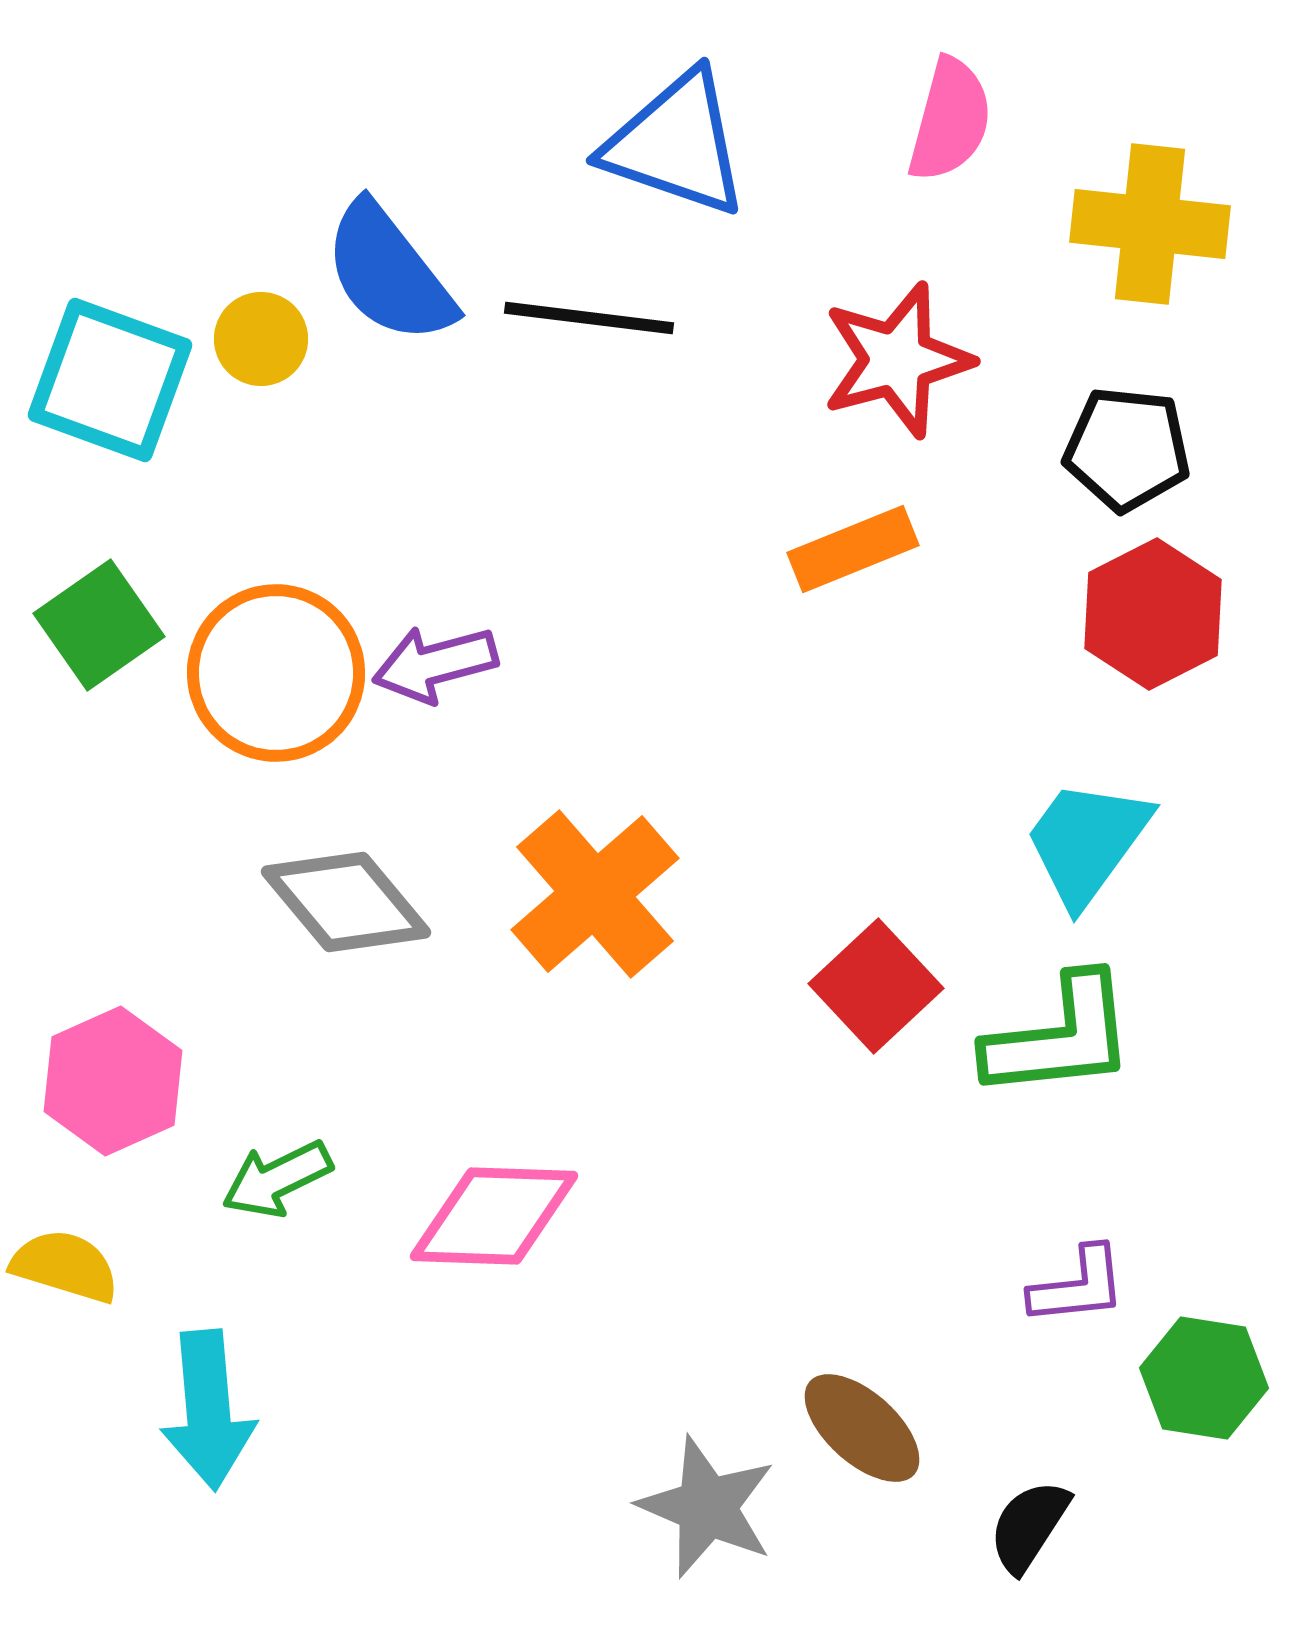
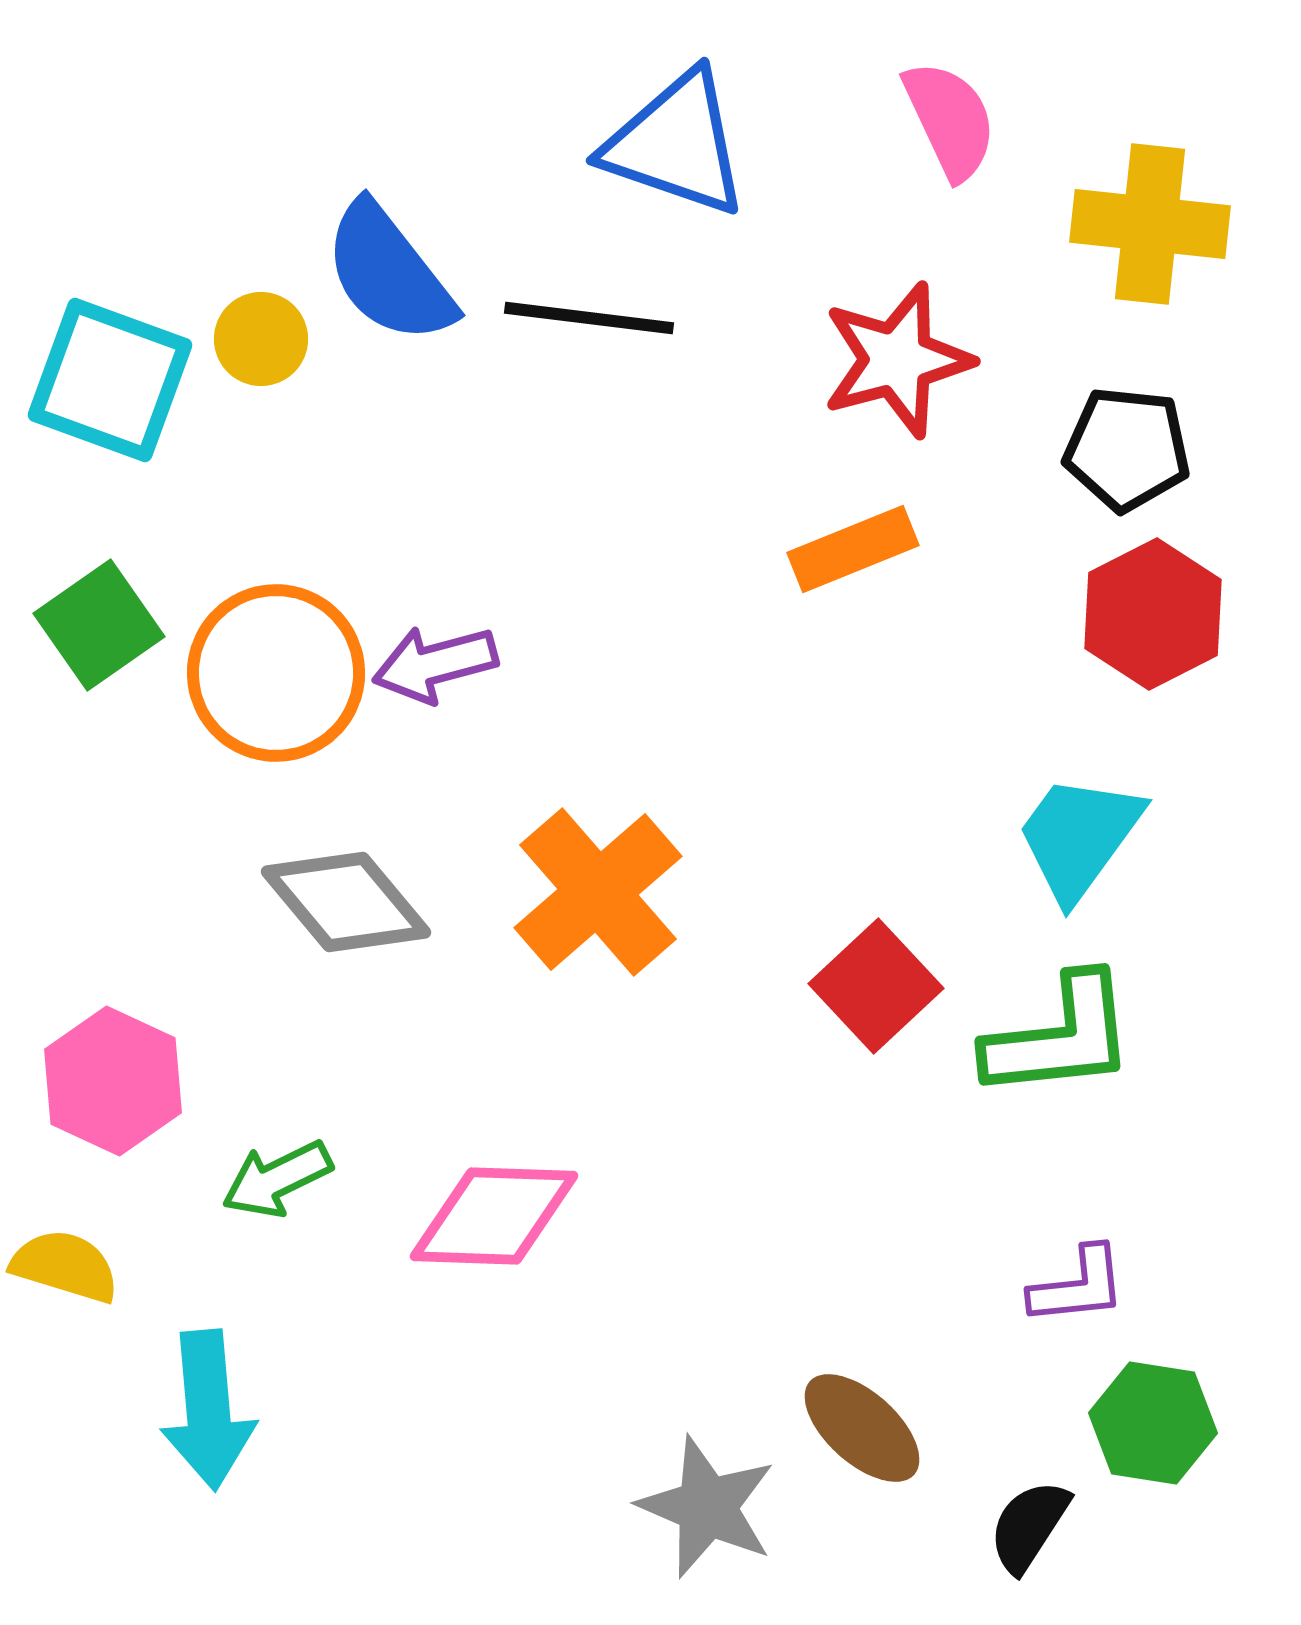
pink semicircle: rotated 40 degrees counterclockwise
cyan trapezoid: moved 8 px left, 5 px up
orange cross: moved 3 px right, 2 px up
pink hexagon: rotated 11 degrees counterclockwise
green hexagon: moved 51 px left, 45 px down
